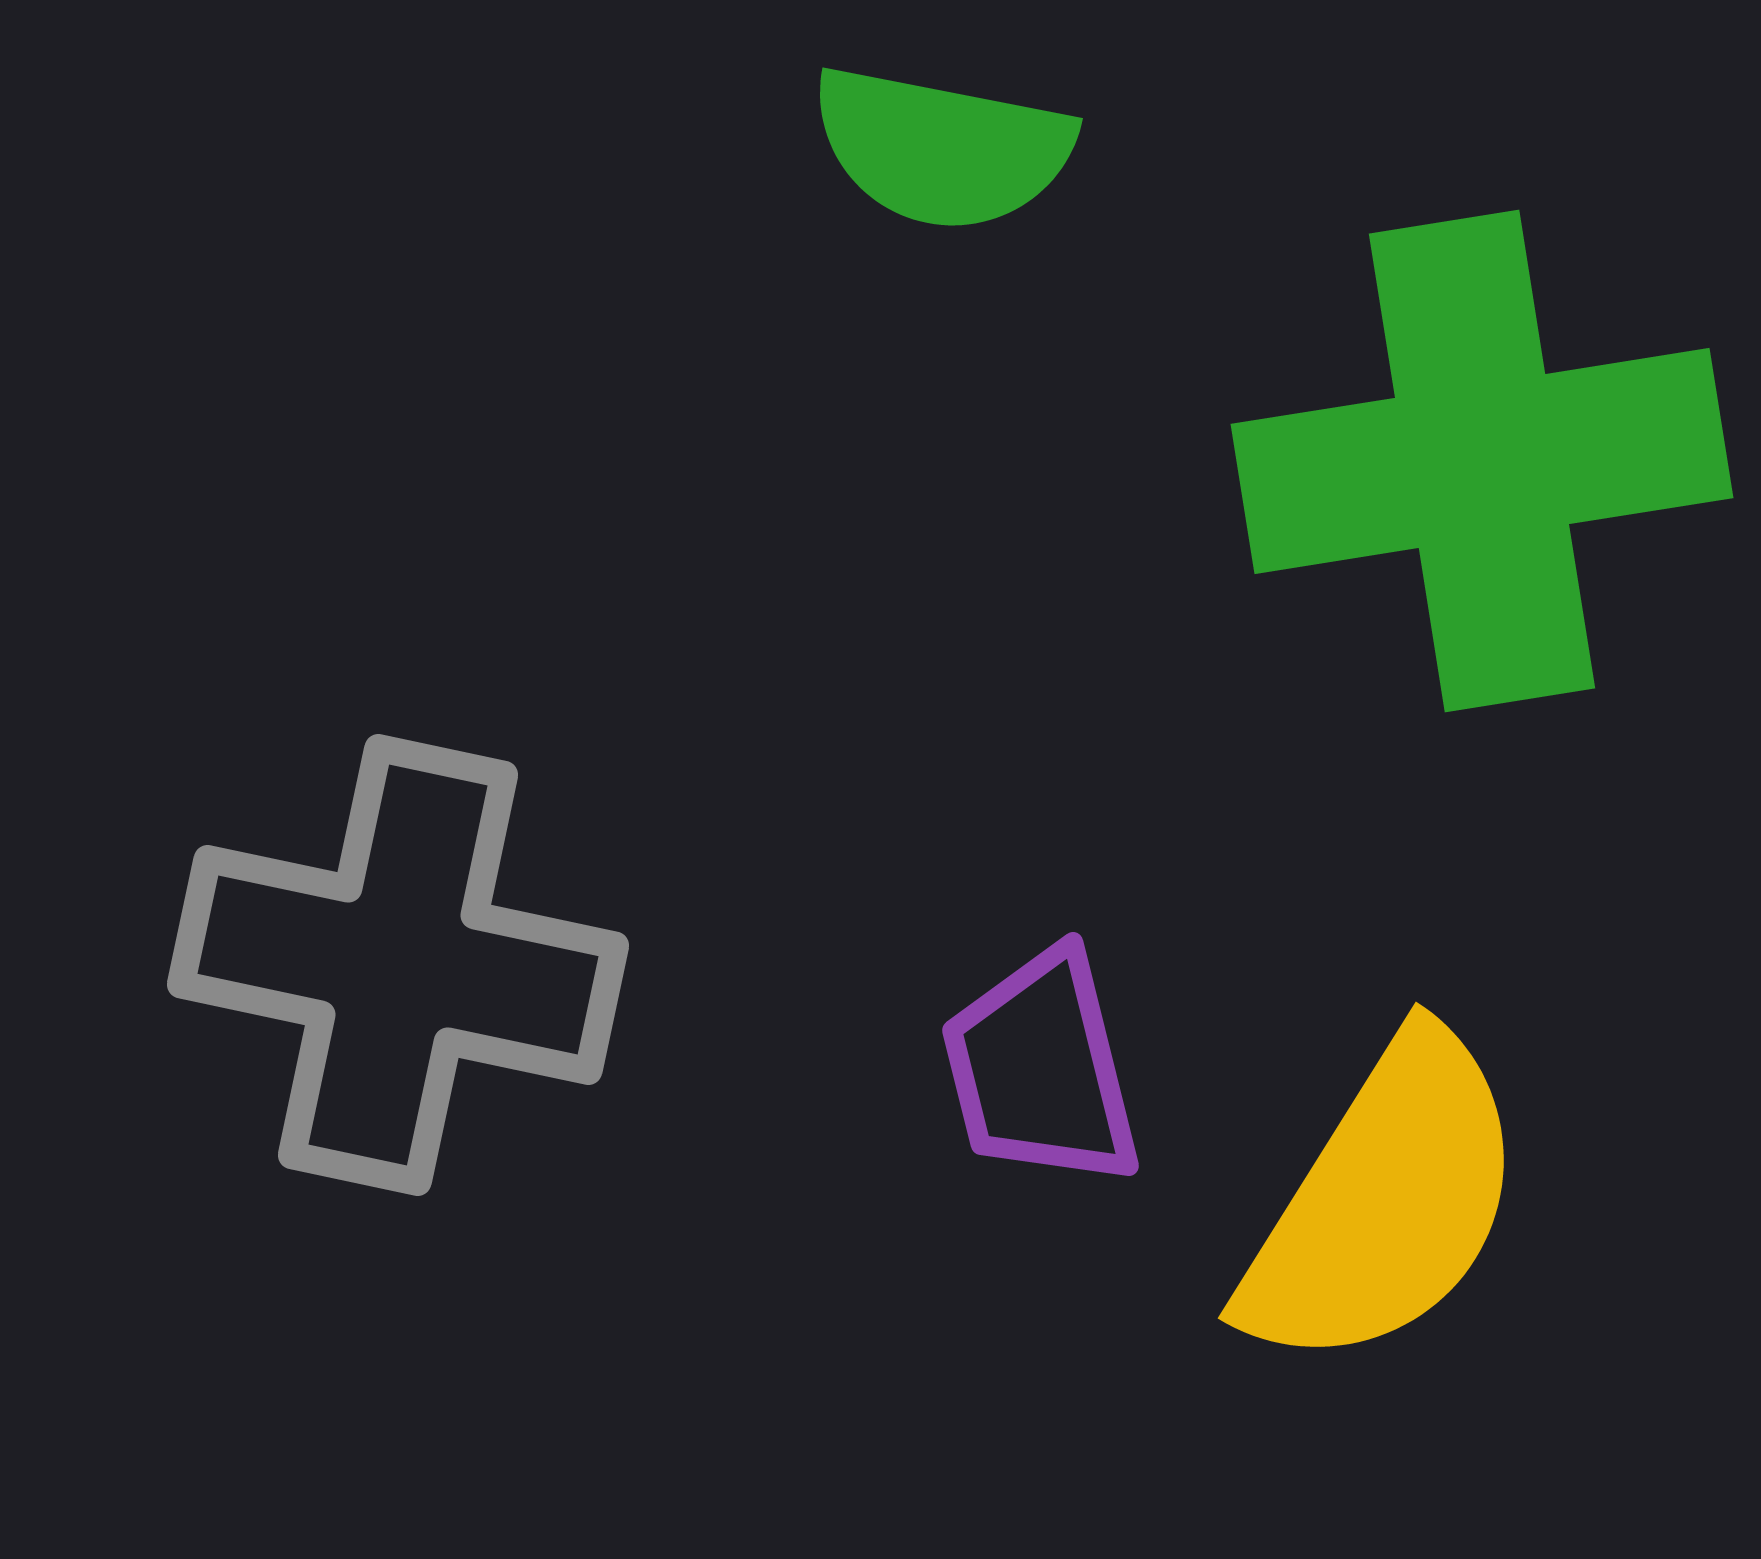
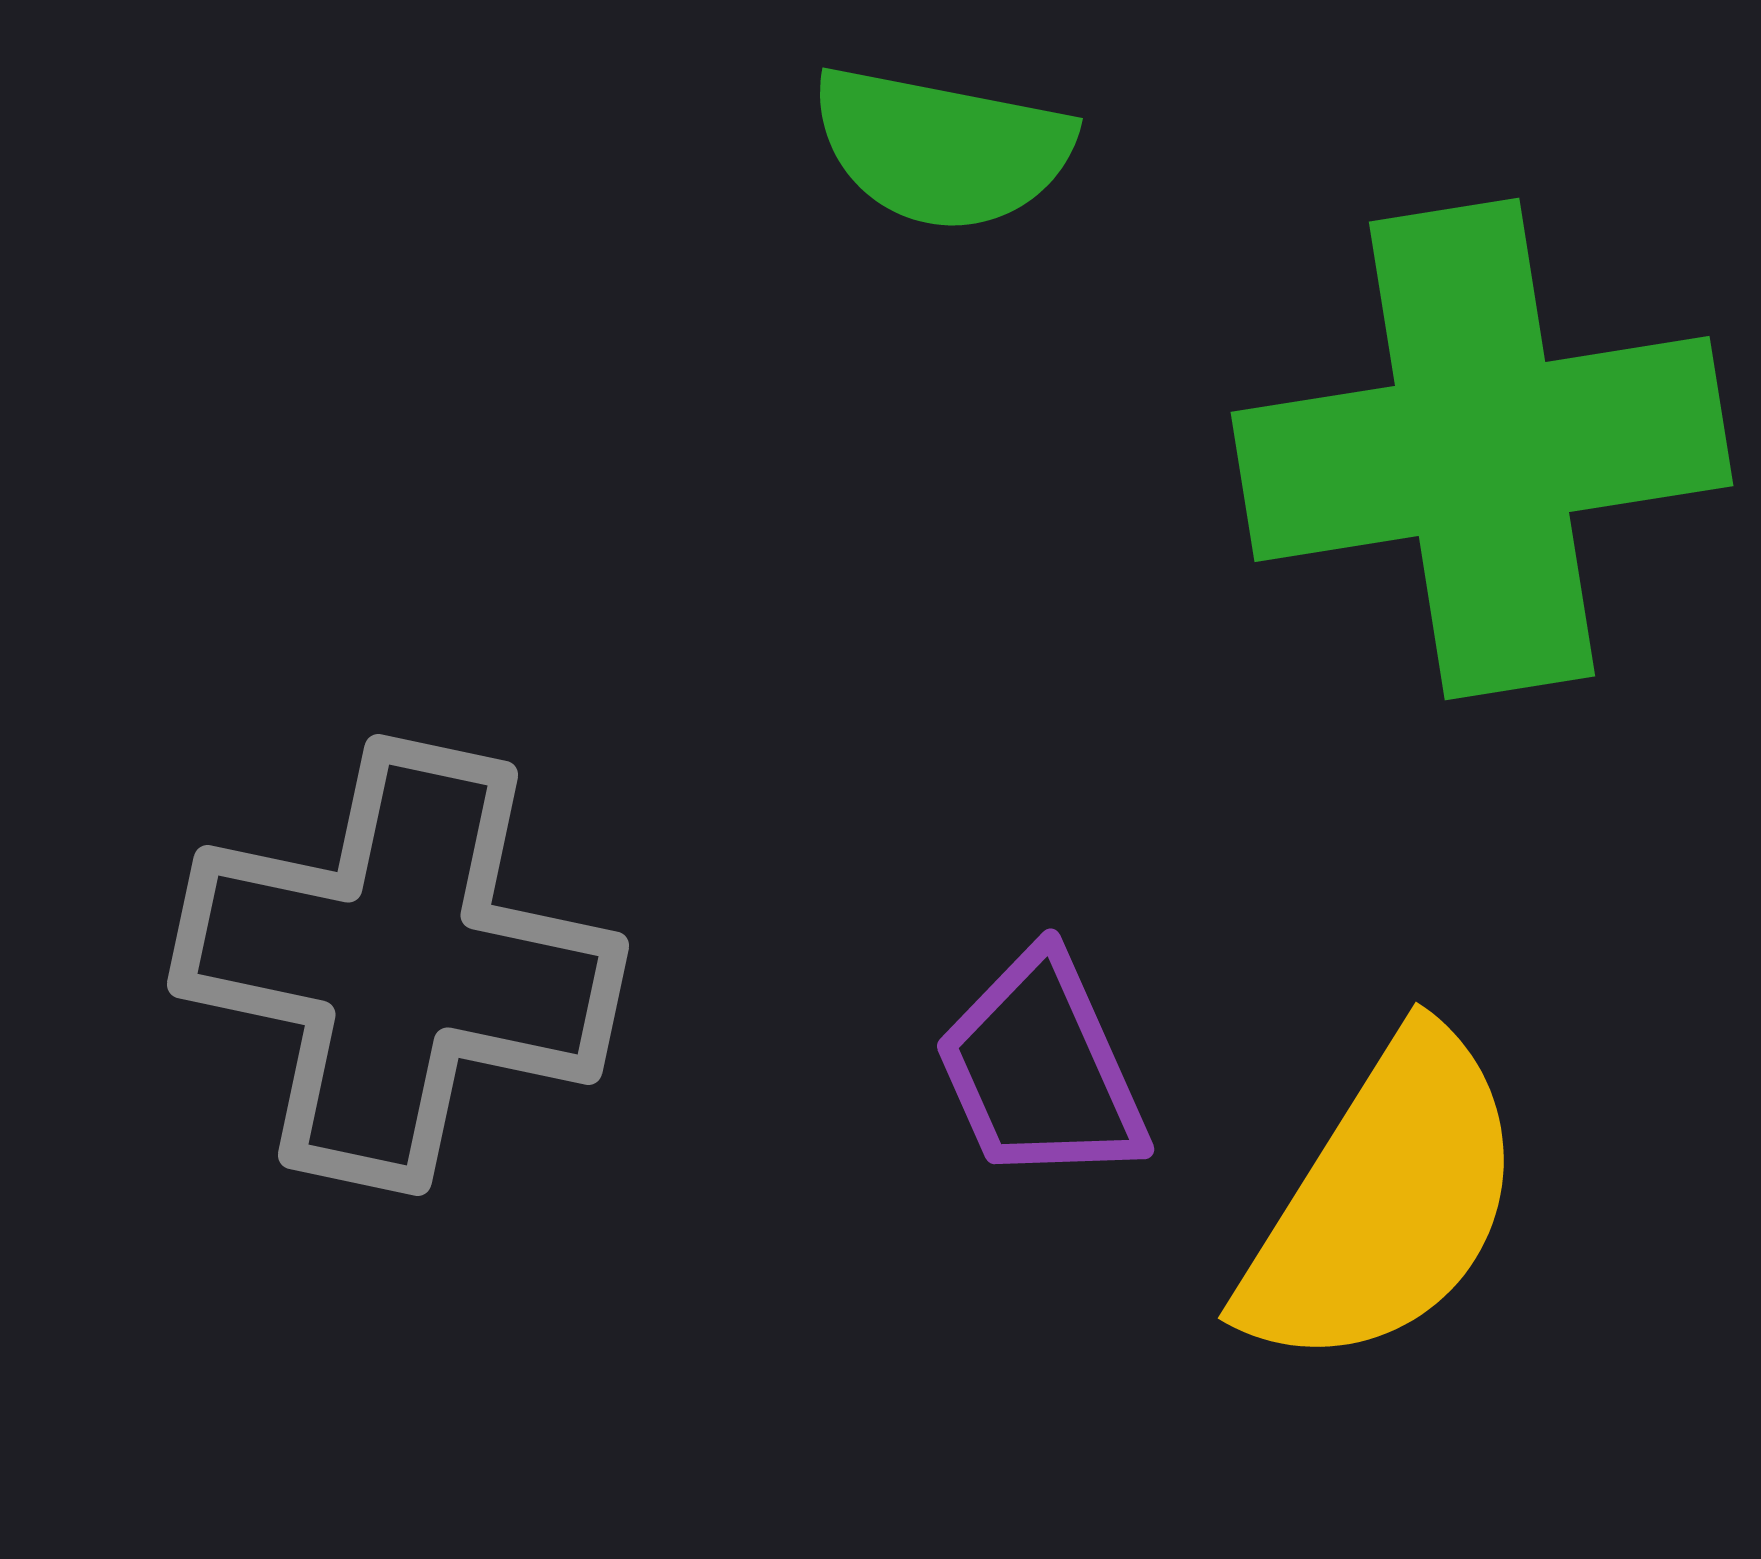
green cross: moved 12 px up
purple trapezoid: rotated 10 degrees counterclockwise
